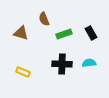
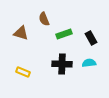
black rectangle: moved 5 px down
